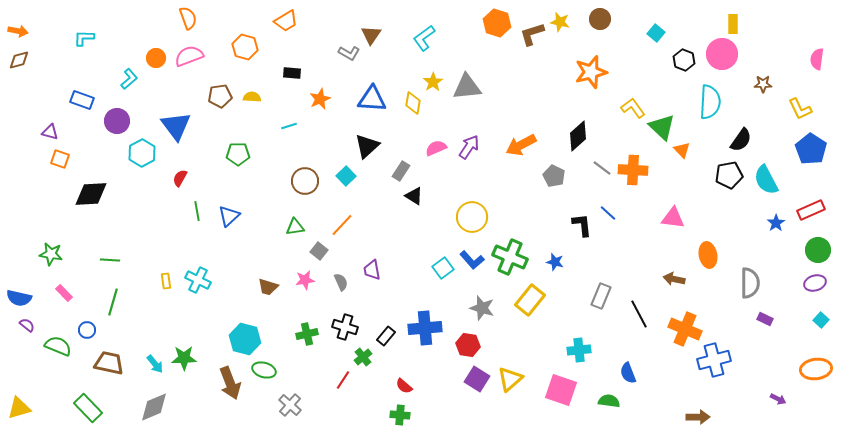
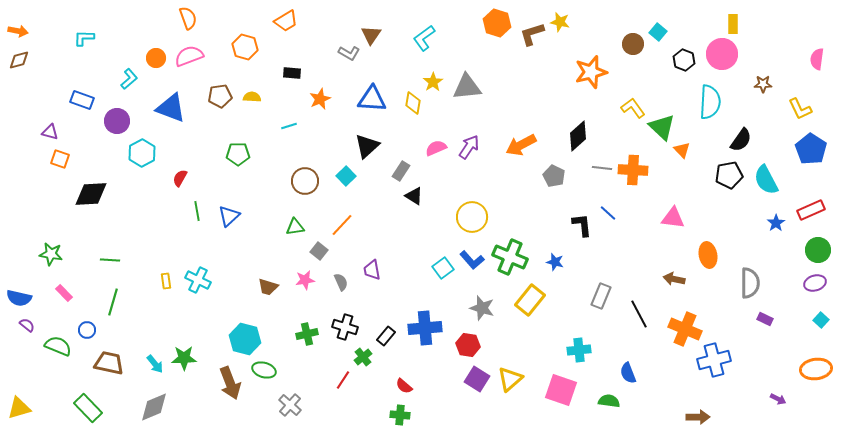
brown circle at (600, 19): moved 33 px right, 25 px down
cyan square at (656, 33): moved 2 px right, 1 px up
blue triangle at (176, 126): moved 5 px left, 18 px up; rotated 32 degrees counterclockwise
gray line at (602, 168): rotated 30 degrees counterclockwise
